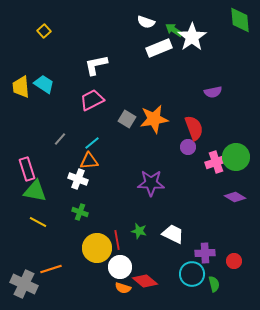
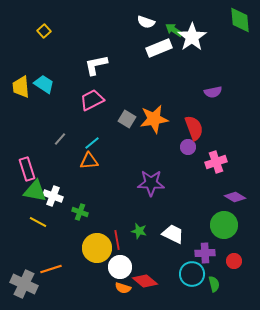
green circle: moved 12 px left, 68 px down
white cross: moved 25 px left, 17 px down
